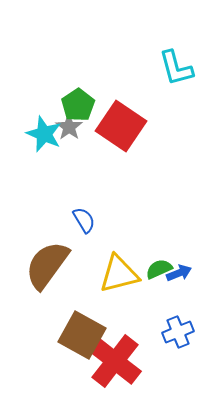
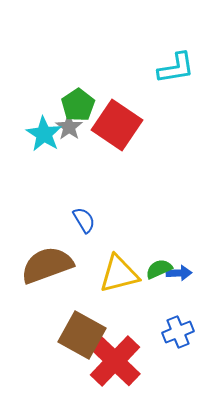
cyan L-shape: rotated 84 degrees counterclockwise
red square: moved 4 px left, 1 px up
cyan star: rotated 9 degrees clockwise
brown semicircle: rotated 34 degrees clockwise
blue arrow: rotated 20 degrees clockwise
red cross: rotated 6 degrees clockwise
